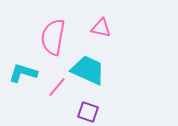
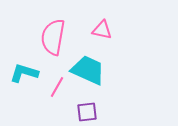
pink triangle: moved 1 px right, 2 px down
cyan L-shape: moved 1 px right
pink line: rotated 10 degrees counterclockwise
purple square: moved 1 px left; rotated 25 degrees counterclockwise
